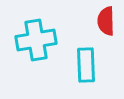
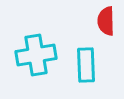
cyan cross: moved 15 px down
